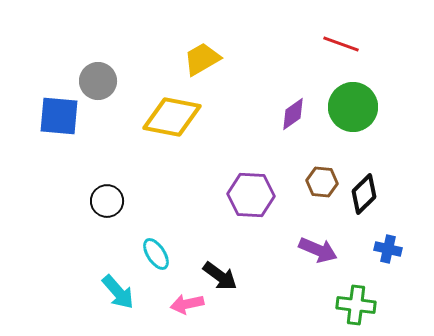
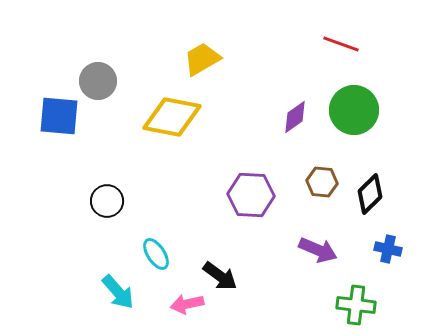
green circle: moved 1 px right, 3 px down
purple diamond: moved 2 px right, 3 px down
black diamond: moved 6 px right
